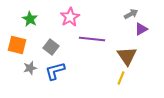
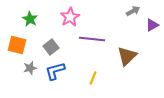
gray arrow: moved 2 px right, 3 px up
purple triangle: moved 11 px right, 4 px up
gray square: rotated 14 degrees clockwise
brown triangle: rotated 20 degrees clockwise
yellow line: moved 28 px left
